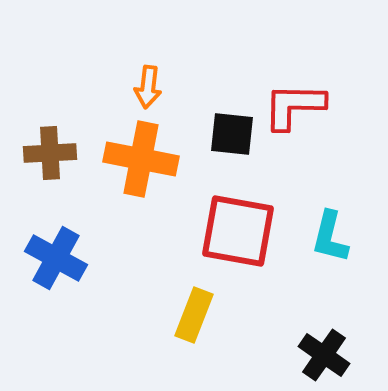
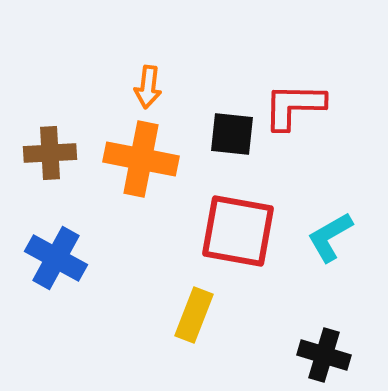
cyan L-shape: rotated 46 degrees clockwise
black cross: rotated 18 degrees counterclockwise
